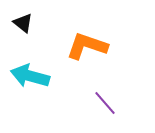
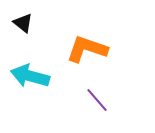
orange L-shape: moved 3 px down
purple line: moved 8 px left, 3 px up
